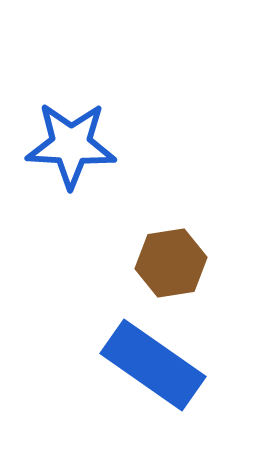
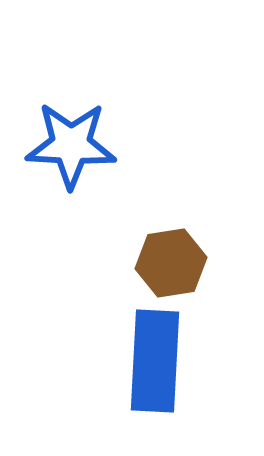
blue rectangle: moved 2 px right, 4 px up; rotated 58 degrees clockwise
